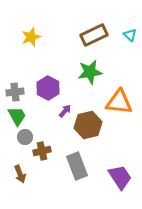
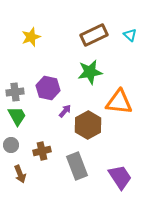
purple hexagon: rotated 15 degrees counterclockwise
brown hexagon: rotated 16 degrees counterclockwise
gray circle: moved 14 px left, 8 px down
